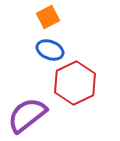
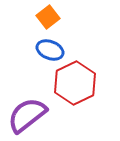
orange square: rotated 10 degrees counterclockwise
